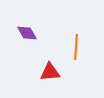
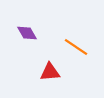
orange line: rotated 60 degrees counterclockwise
